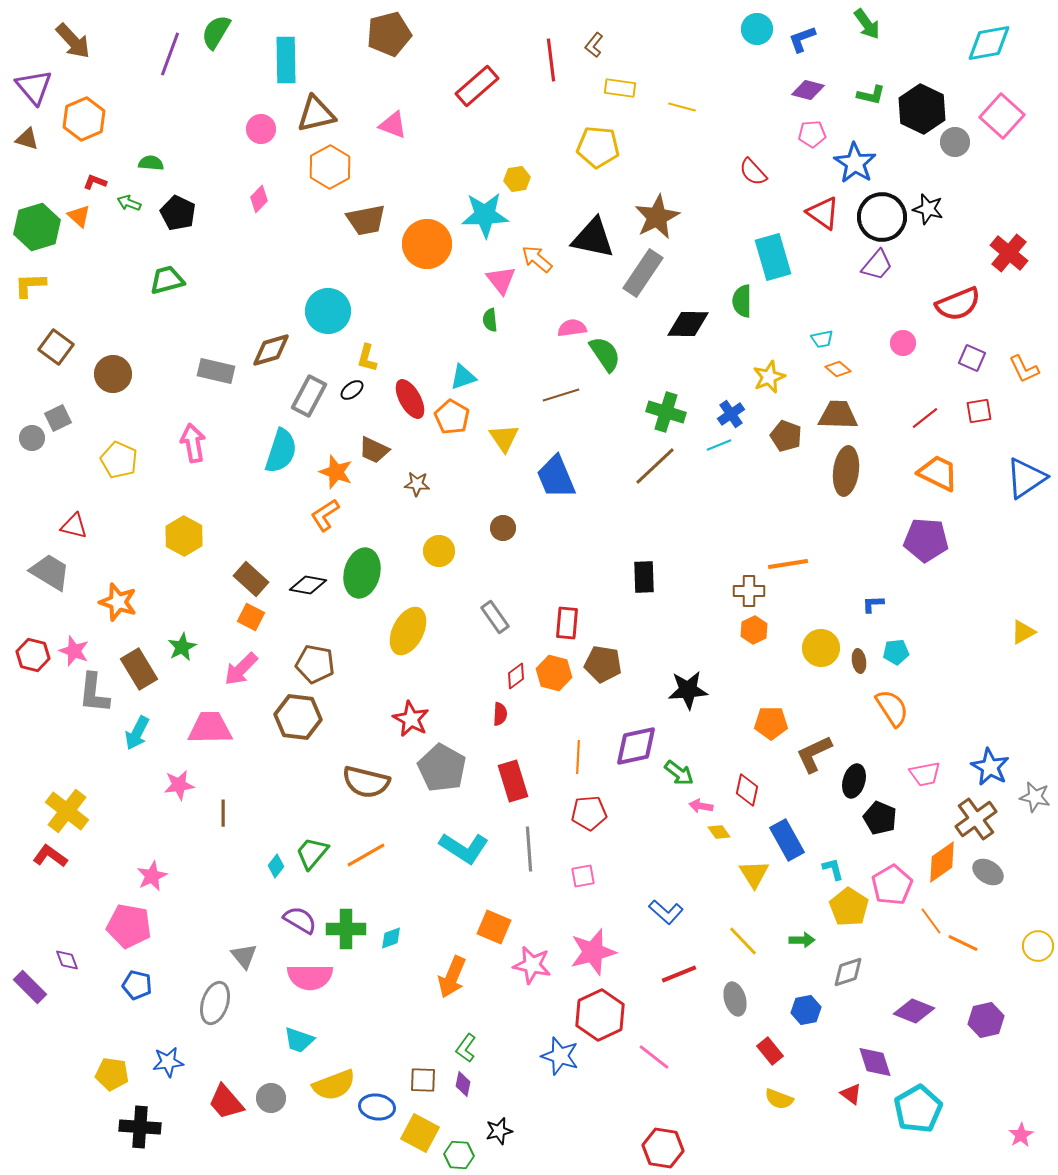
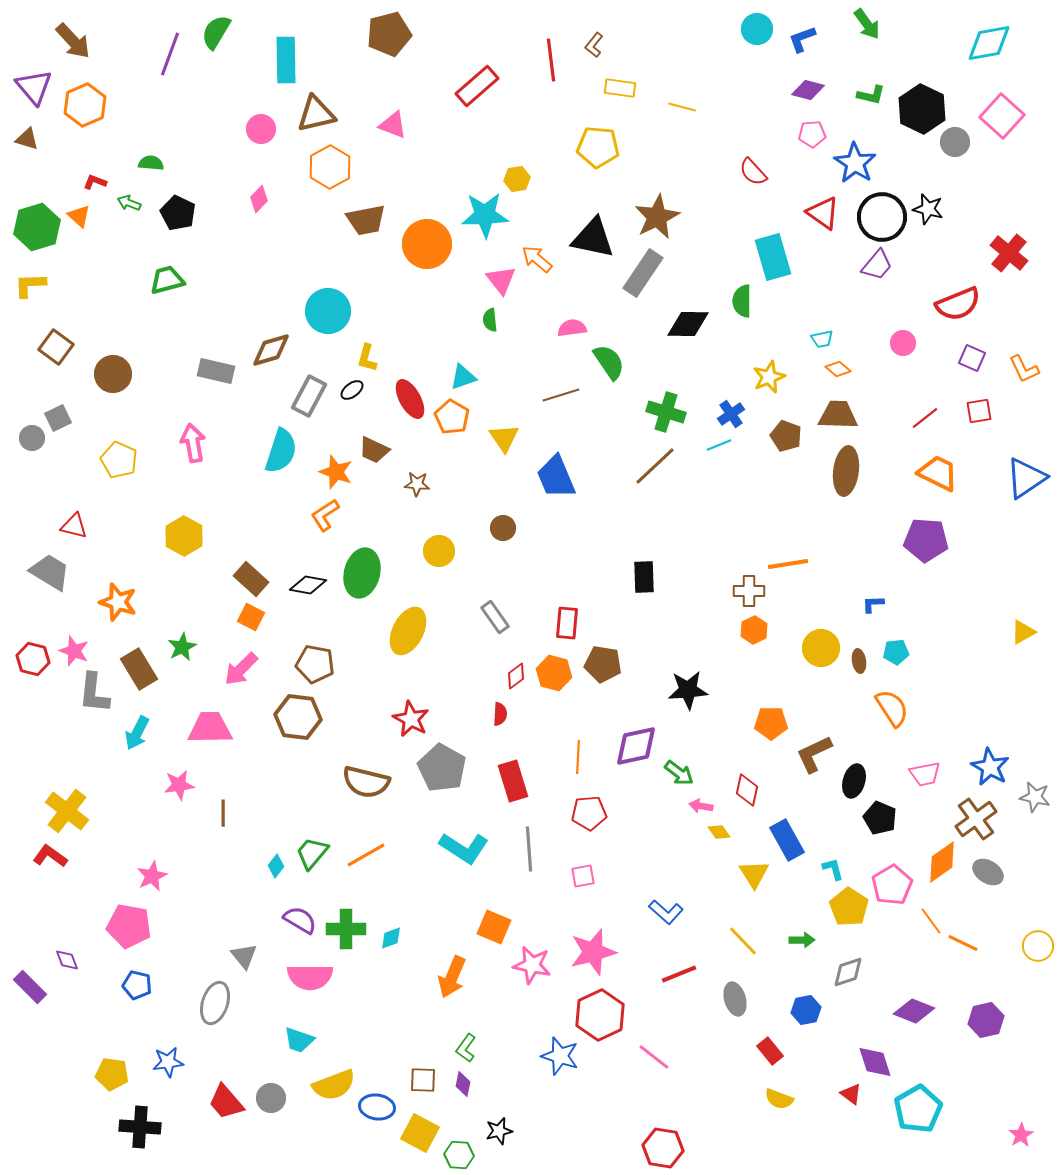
orange hexagon at (84, 119): moved 1 px right, 14 px up
green semicircle at (605, 354): moved 4 px right, 8 px down
red hexagon at (33, 655): moved 4 px down
